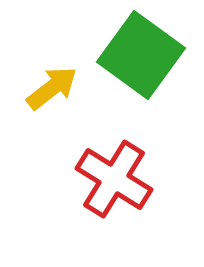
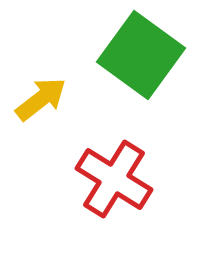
yellow arrow: moved 11 px left, 11 px down
